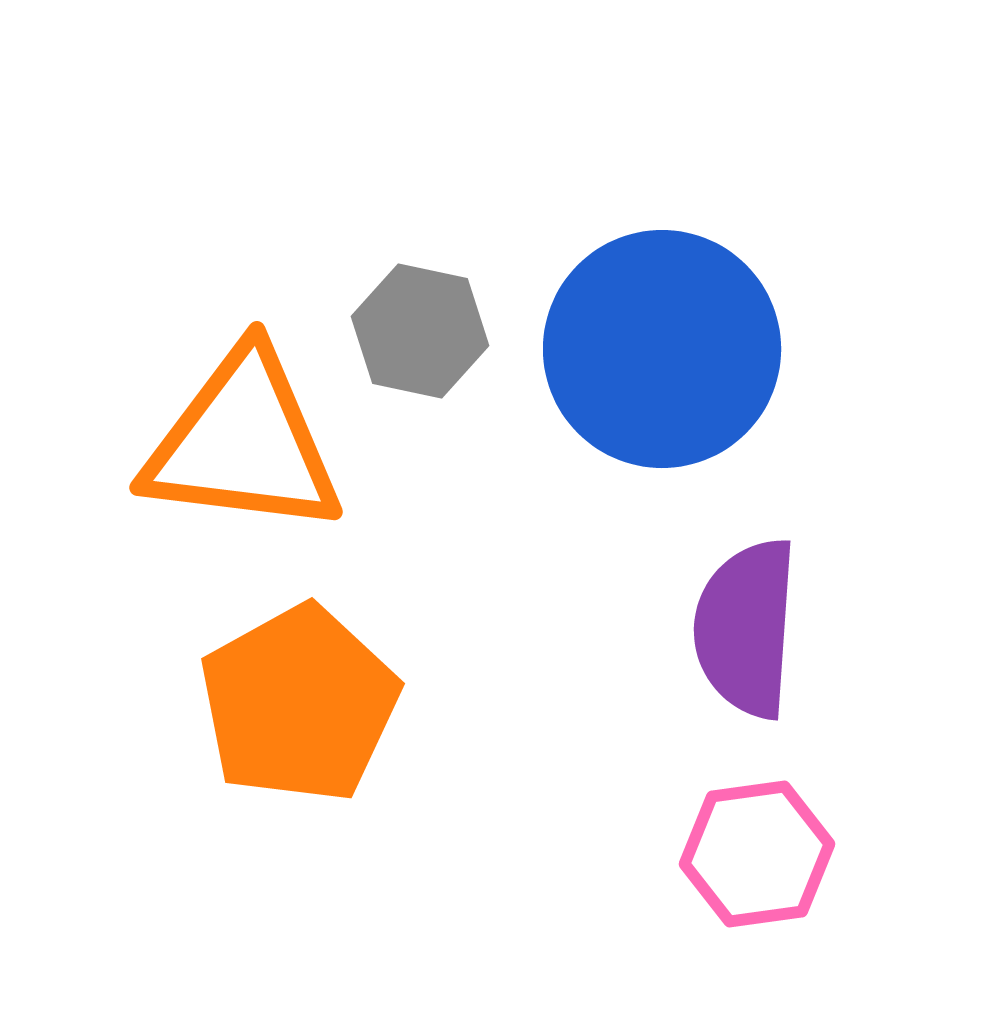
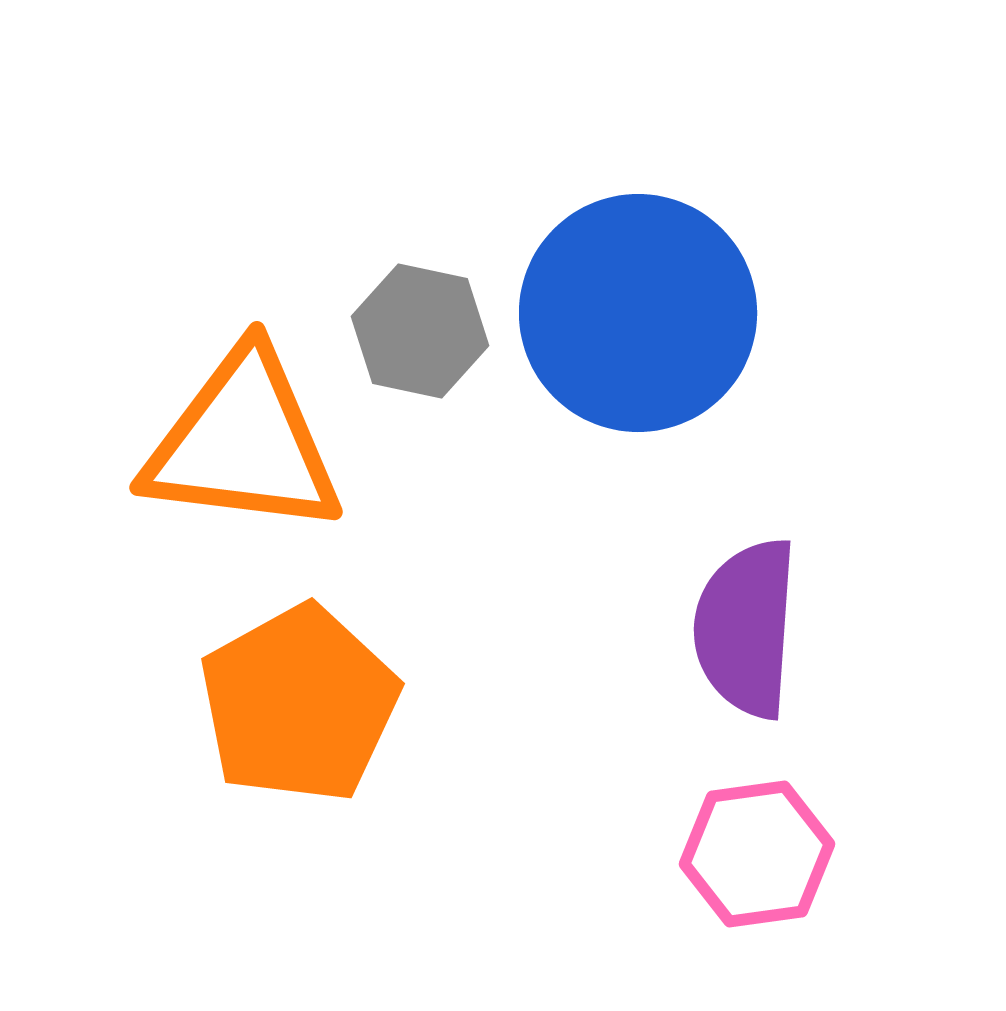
blue circle: moved 24 px left, 36 px up
